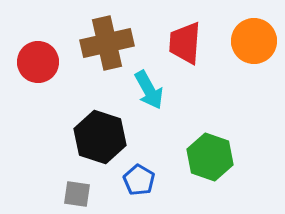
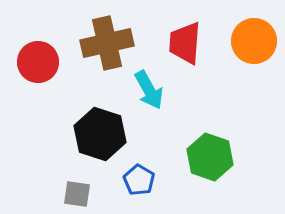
black hexagon: moved 3 px up
